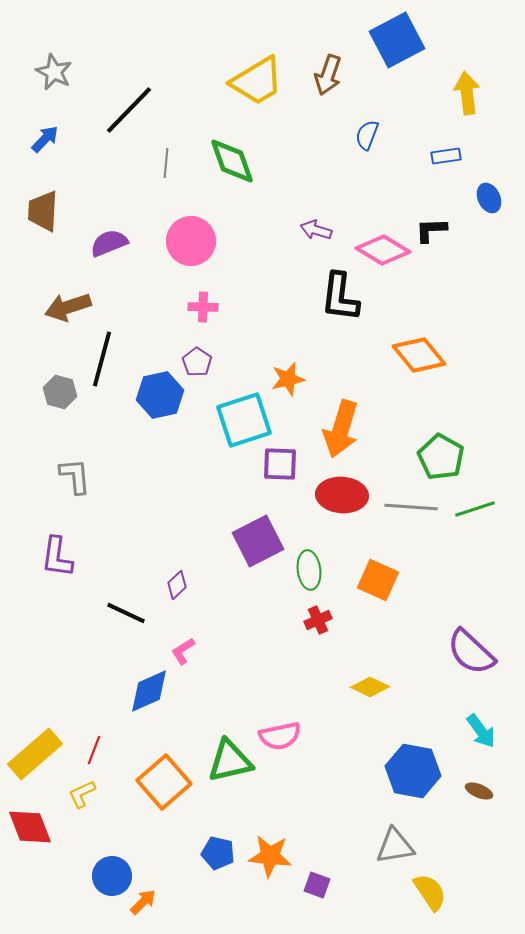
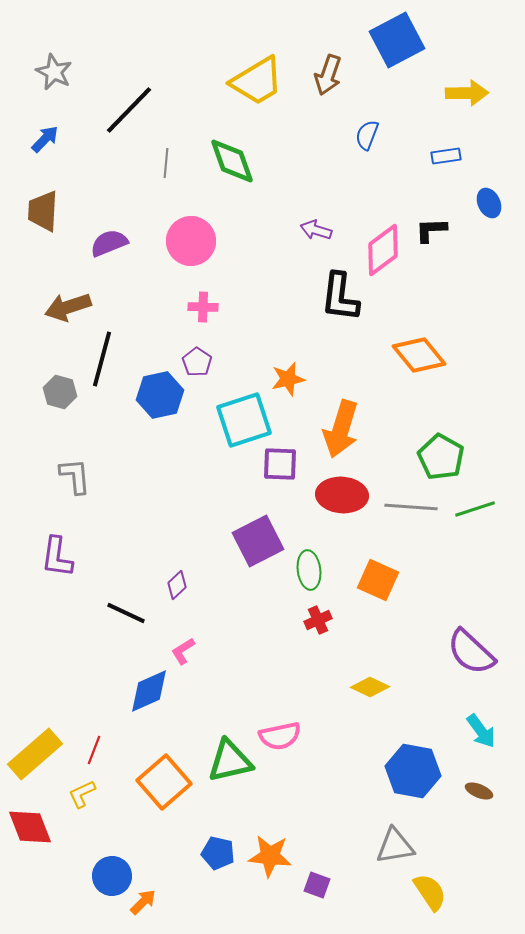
yellow arrow at (467, 93): rotated 96 degrees clockwise
blue ellipse at (489, 198): moved 5 px down
pink diamond at (383, 250): rotated 68 degrees counterclockwise
